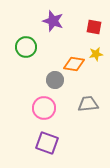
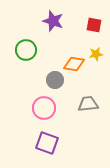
red square: moved 2 px up
green circle: moved 3 px down
